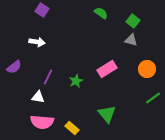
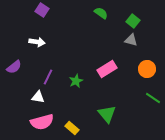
green line: rotated 70 degrees clockwise
pink semicircle: rotated 20 degrees counterclockwise
